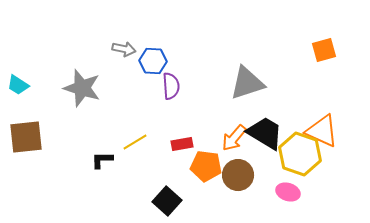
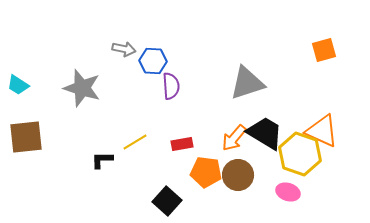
orange pentagon: moved 6 px down
